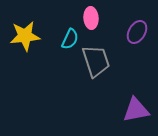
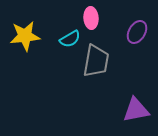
cyan semicircle: rotated 35 degrees clockwise
gray trapezoid: rotated 28 degrees clockwise
